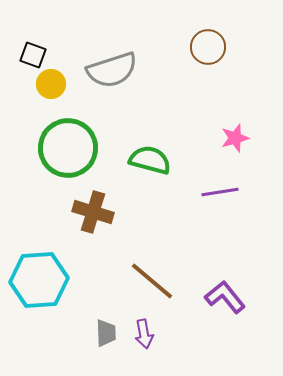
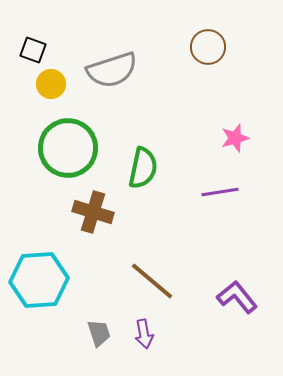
black square: moved 5 px up
green semicircle: moved 7 px left, 8 px down; rotated 87 degrees clockwise
purple L-shape: moved 12 px right
gray trapezoid: moved 7 px left; rotated 16 degrees counterclockwise
